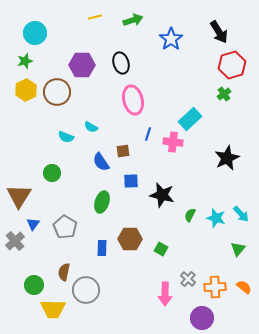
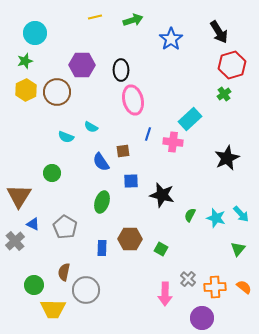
black ellipse at (121, 63): moved 7 px down; rotated 15 degrees clockwise
blue triangle at (33, 224): rotated 40 degrees counterclockwise
